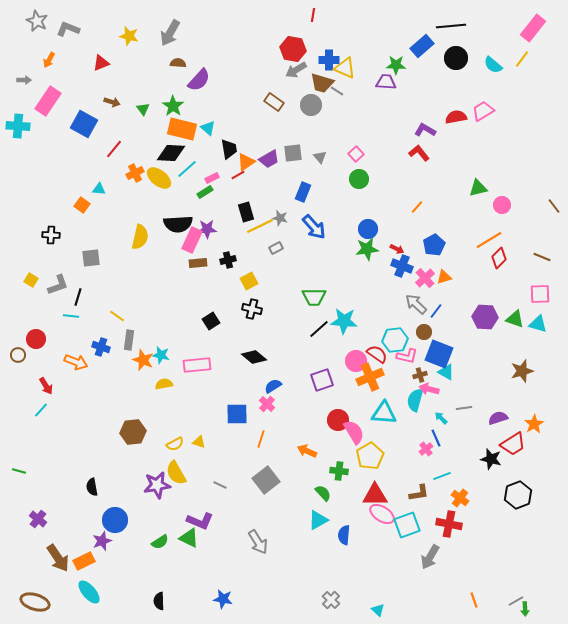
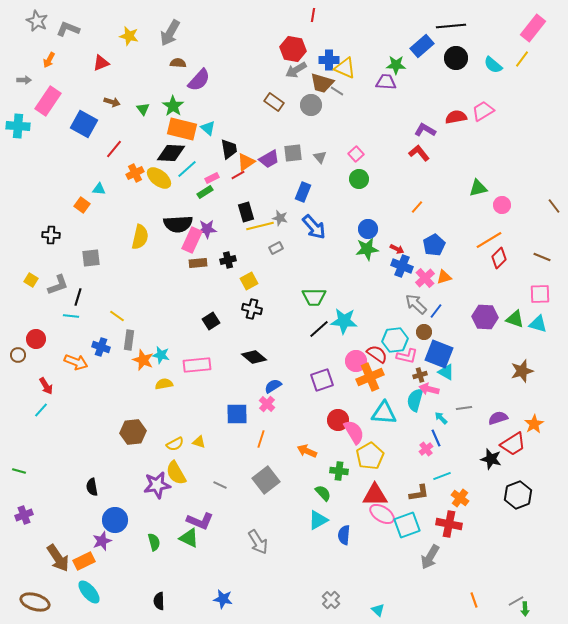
yellow line at (260, 226): rotated 12 degrees clockwise
purple cross at (38, 519): moved 14 px left, 4 px up; rotated 30 degrees clockwise
green semicircle at (160, 542): moved 6 px left; rotated 72 degrees counterclockwise
